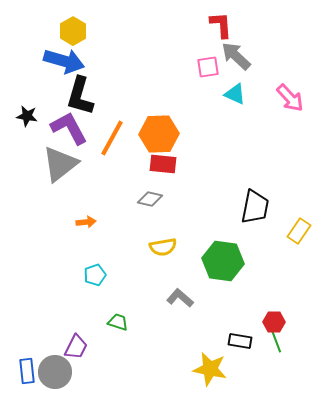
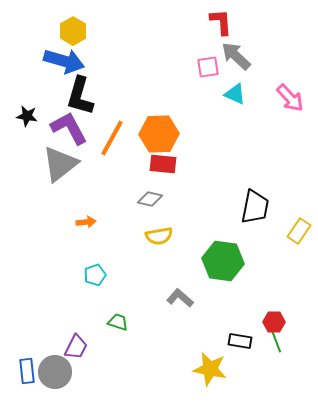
red L-shape: moved 3 px up
yellow semicircle: moved 4 px left, 11 px up
